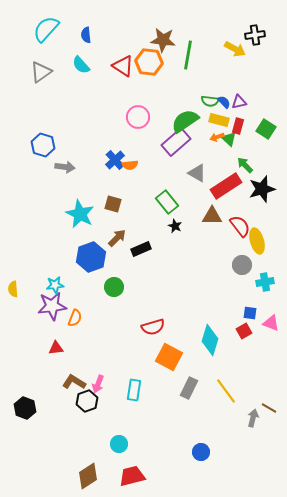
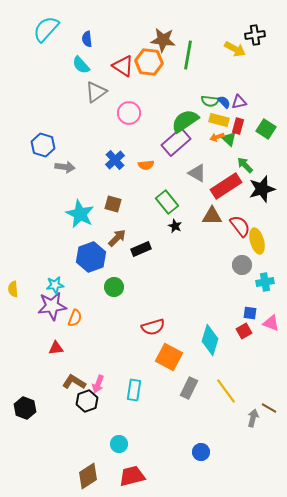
blue semicircle at (86, 35): moved 1 px right, 4 px down
gray triangle at (41, 72): moved 55 px right, 20 px down
pink circle at (138, 117): moved 9 px left, 4 px up
orange semicircle at (130, 165): moved 16 px right
